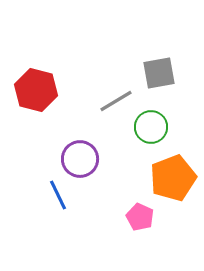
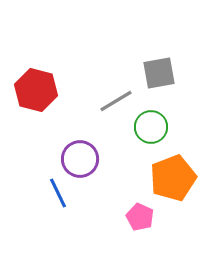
blue line: moved 2 px up
